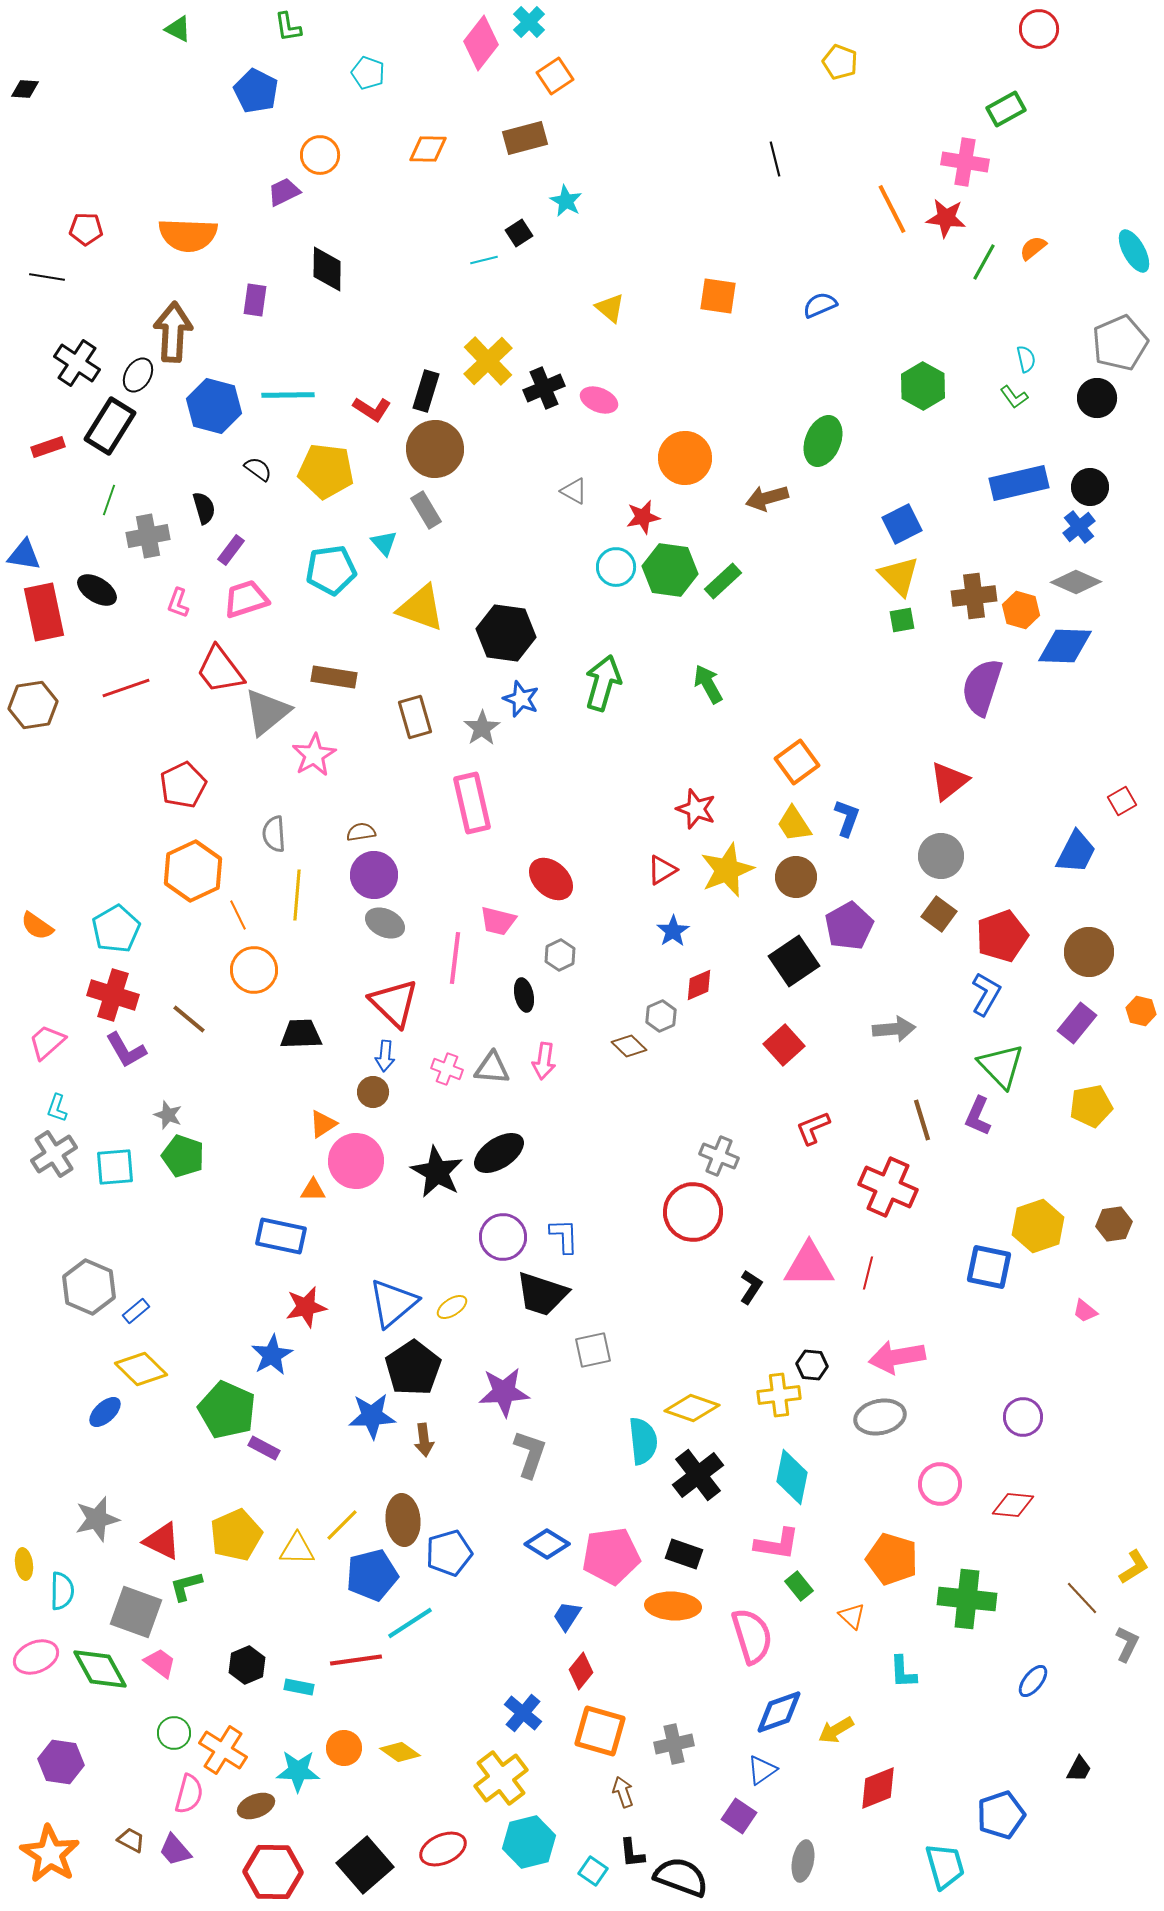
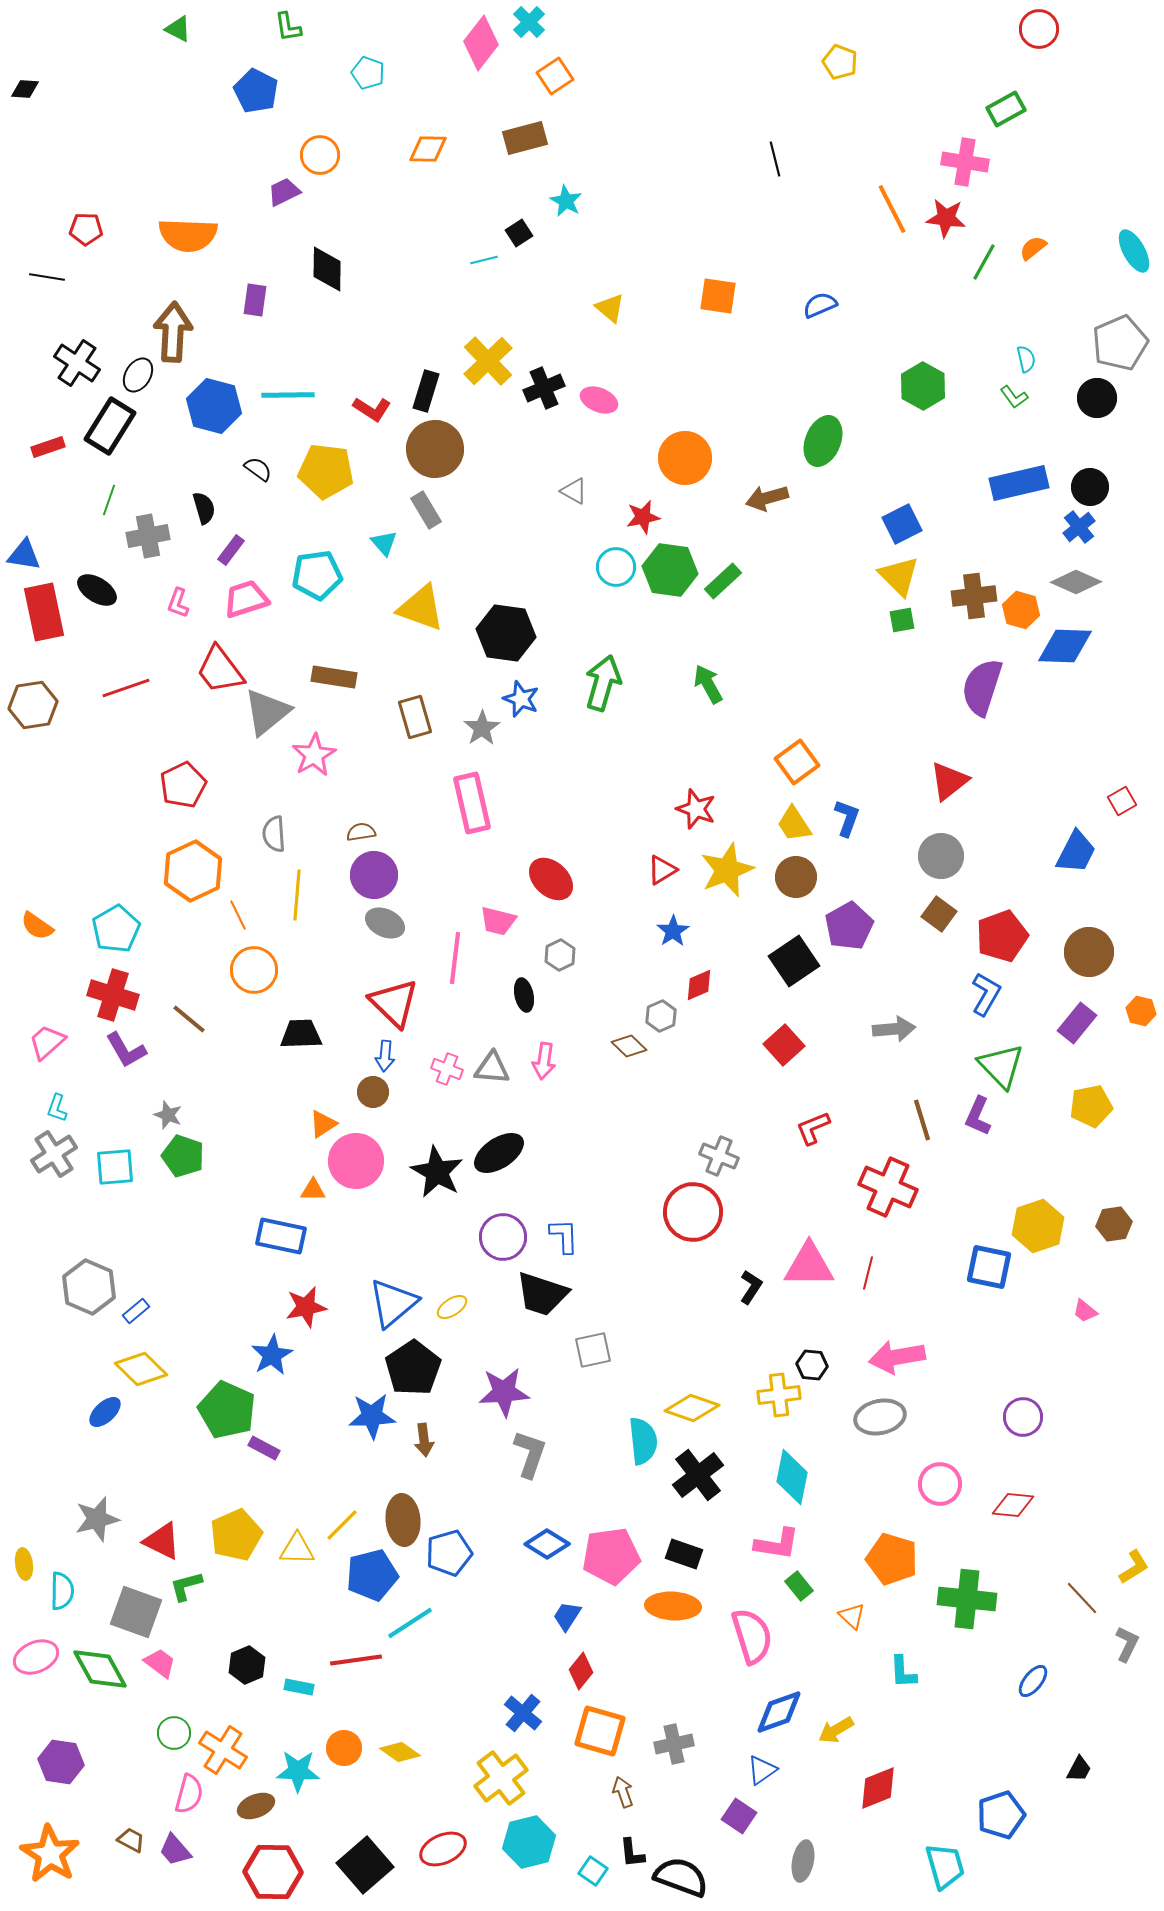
cyan pentagon at (331, 570): moved 14 px left, 5 px down
